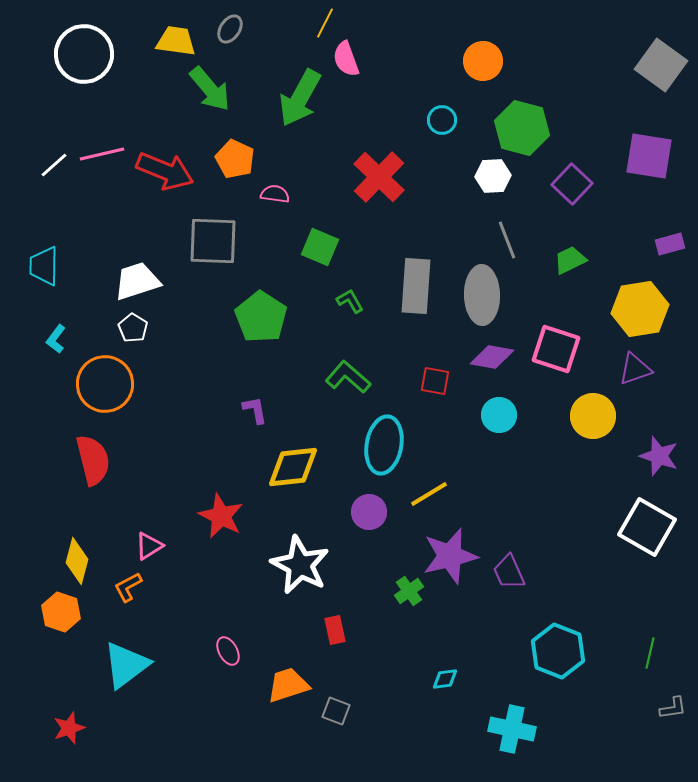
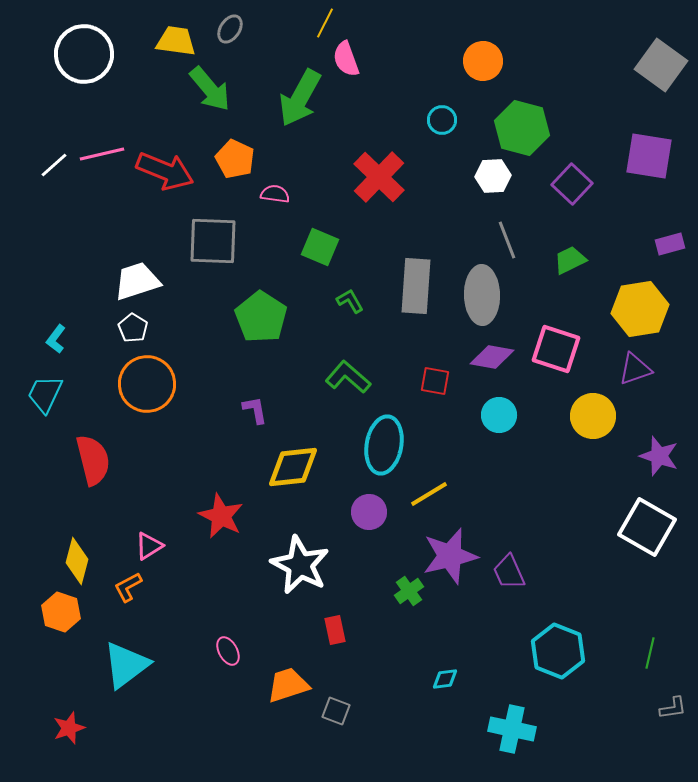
cyan trapezoid at (44, 266): moved 1 px right, 128 px down; rotated 24 degrees clockwise
orange circle at (105, 384): moved 42 px right
